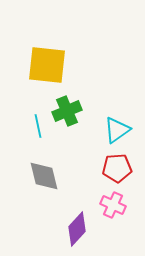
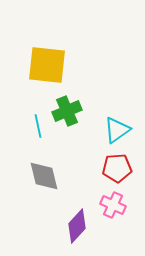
purple diamond: moved 3 px up
